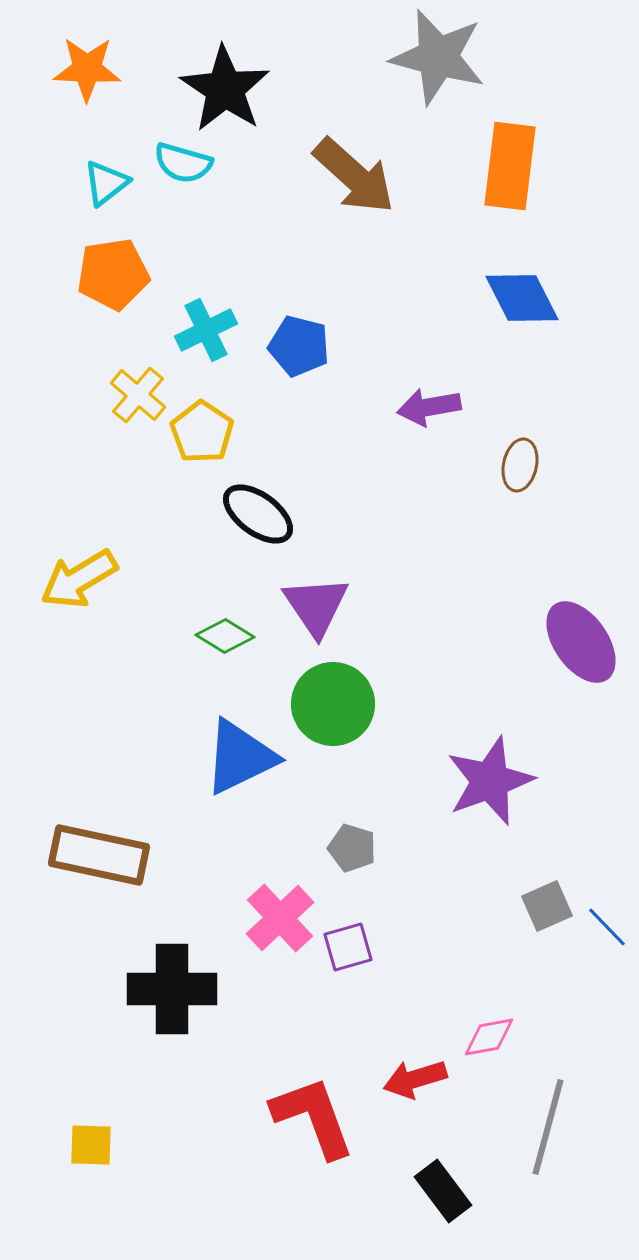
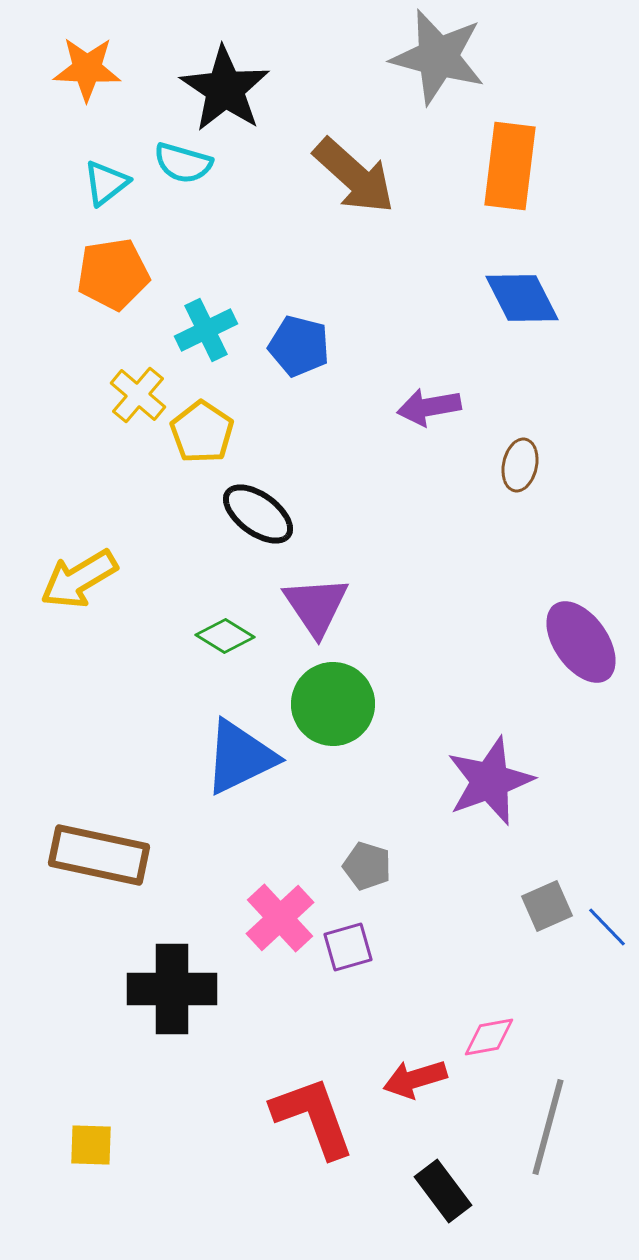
gray pentagon: moved 15 px right, 18 px down
